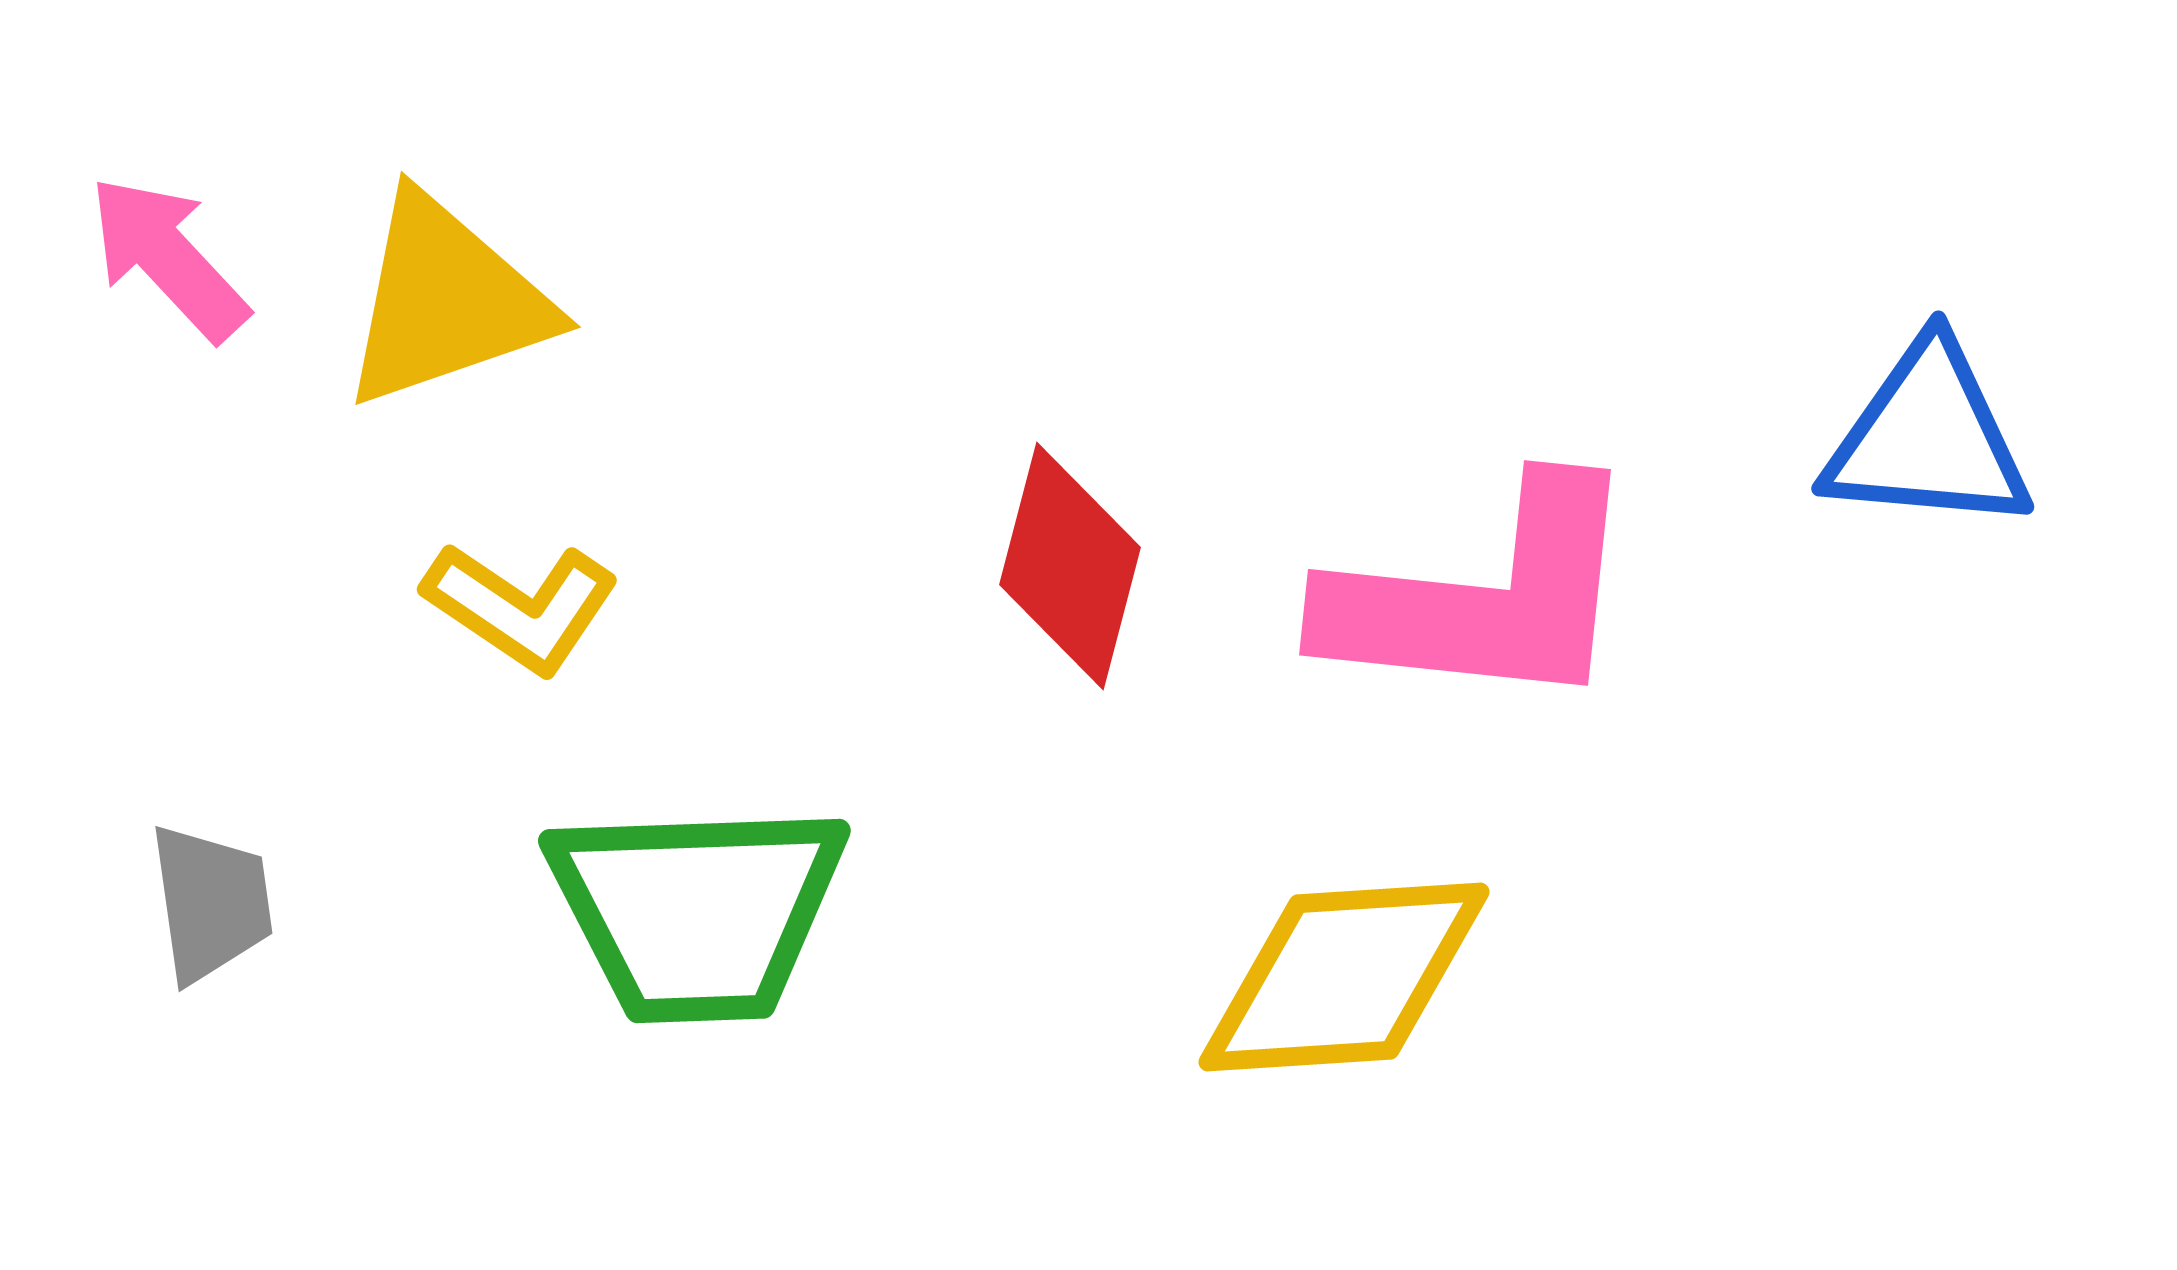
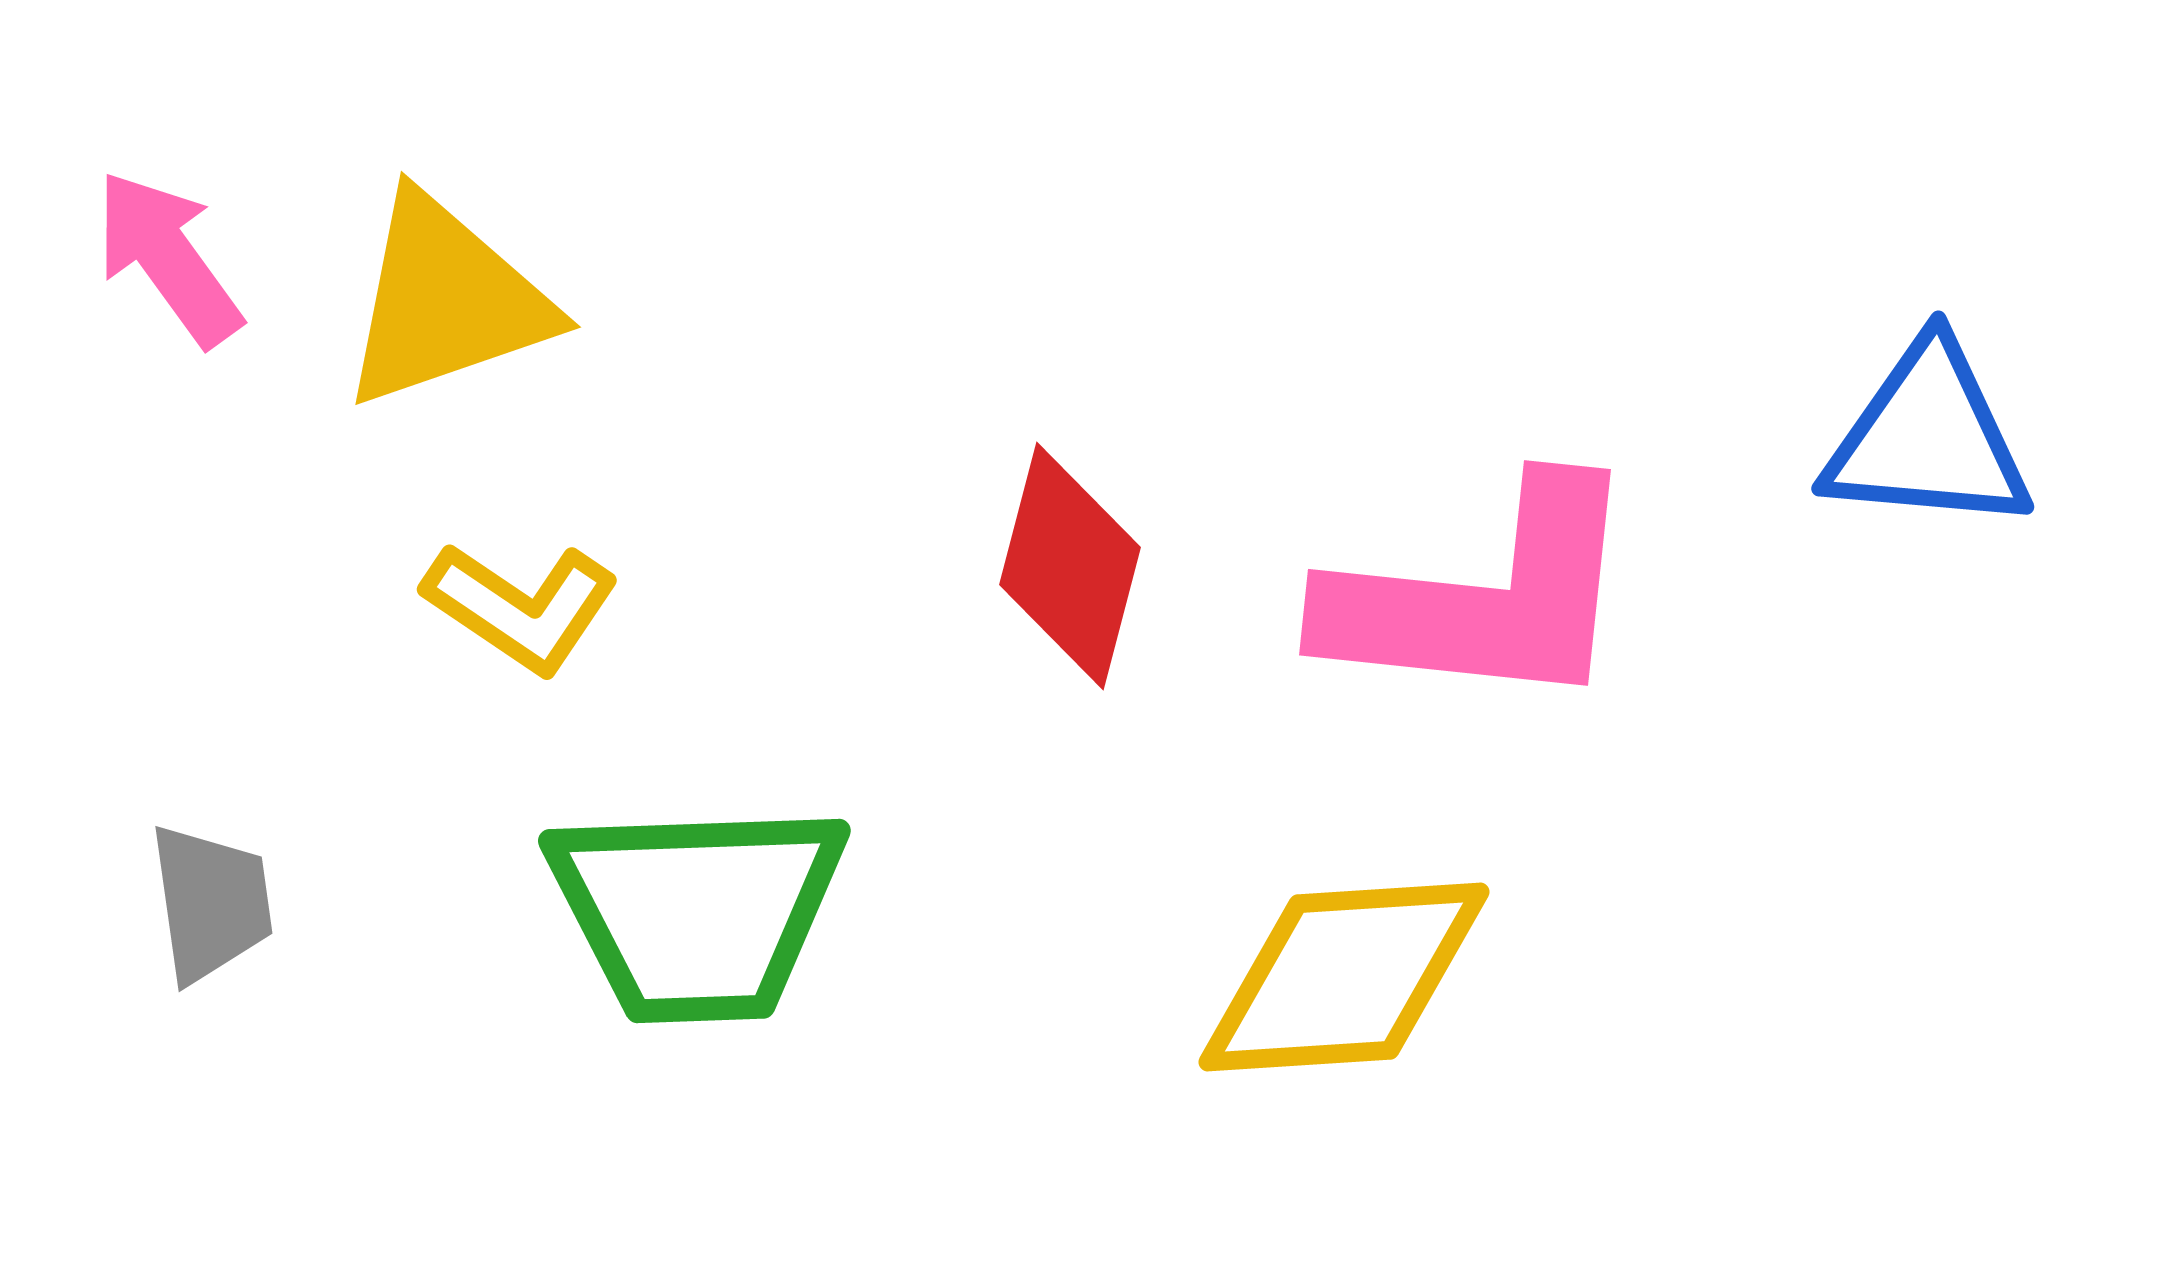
pink arrow: rotated 7 degrees clockwise
